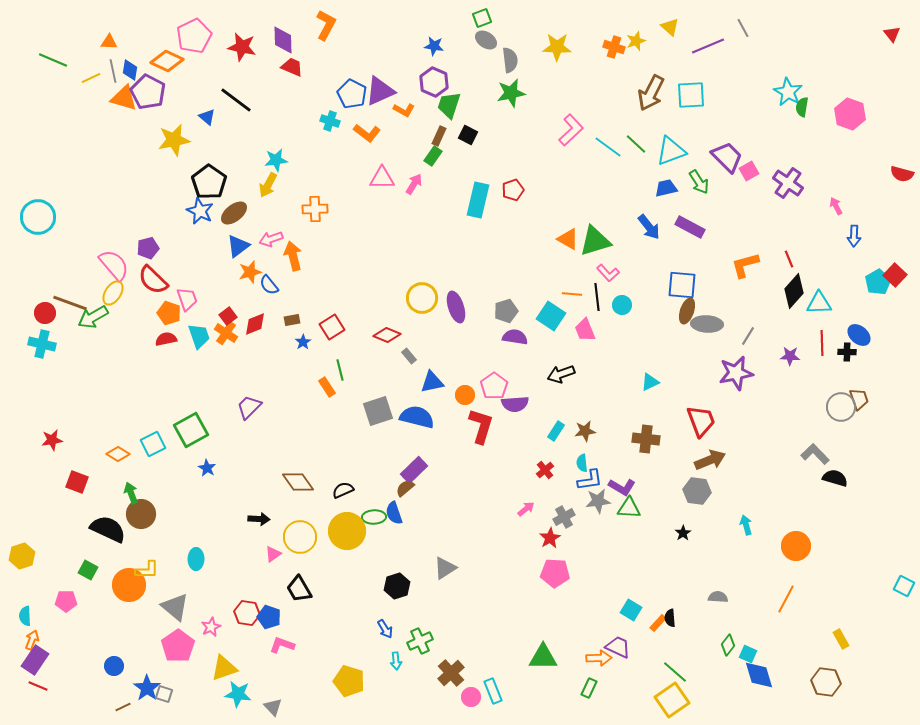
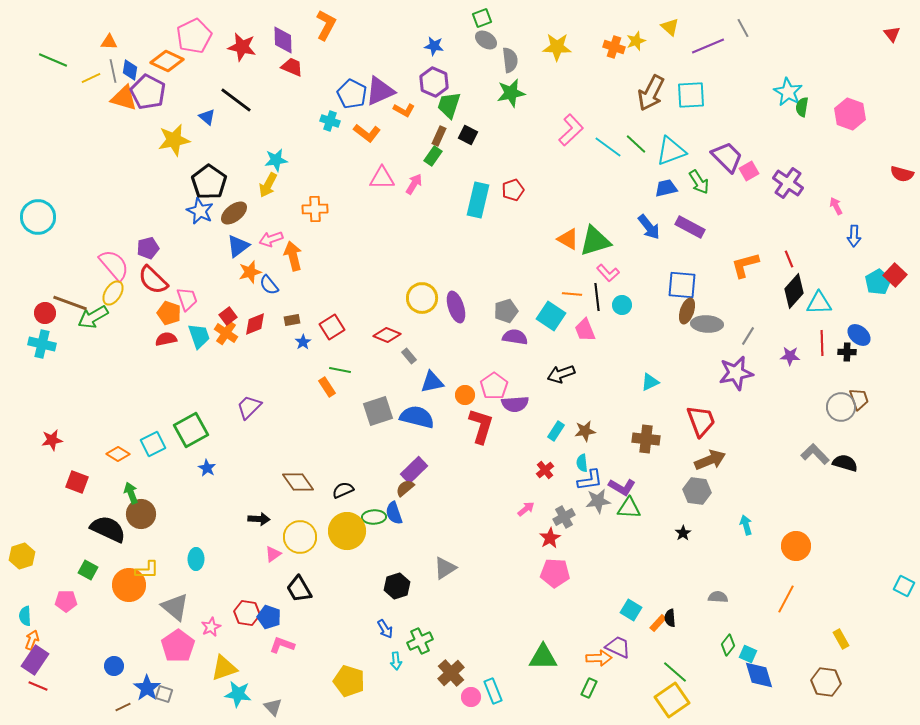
green line at (340, 370): rotated 65 degrees counterclockwise
black semicircle at (835, 478): moved 10 px right, 15 px up
